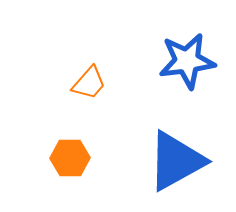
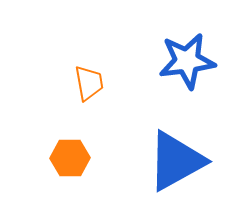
orange trapezoid: rotated 51 degrees counterclockwise
